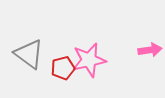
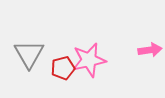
gray triangle: rotated 24 degrees clockwise
